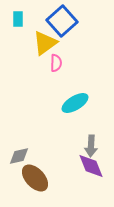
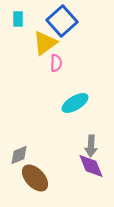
gray diamond: moved 1 px up; rotated 10 degrees counterclockwise
